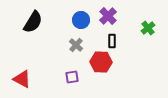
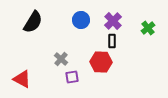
purple cross: moved 5 px right, 5 px down
gray cross: moved 15 px left, 14 px down
